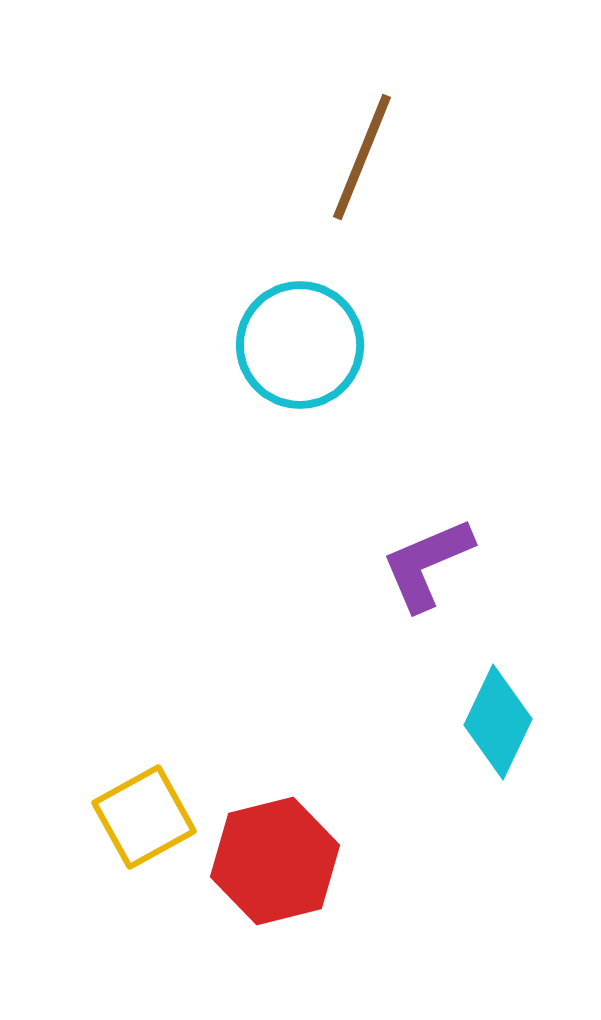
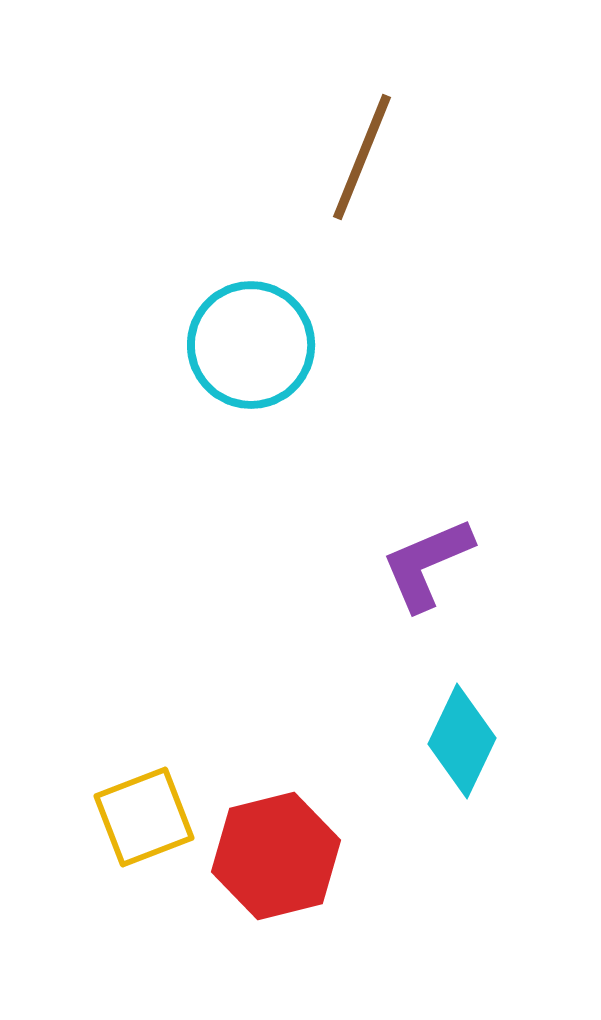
cyan circle: moved 49 px left
cyan diamond: moved 36 px left, 19 px down
yellow square: rotated 8 degrees clockwise
red hexagon: moved 1 px right, 5 px up
